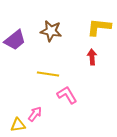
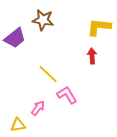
brown star: moved 8 px left, 11 px up
purple trapezoid: moved 2 px up
red arrow: moved 1 px up
yellow line: rotated 35 degrees clockwise
pink arrow: moved 3 px right, 6 px up
